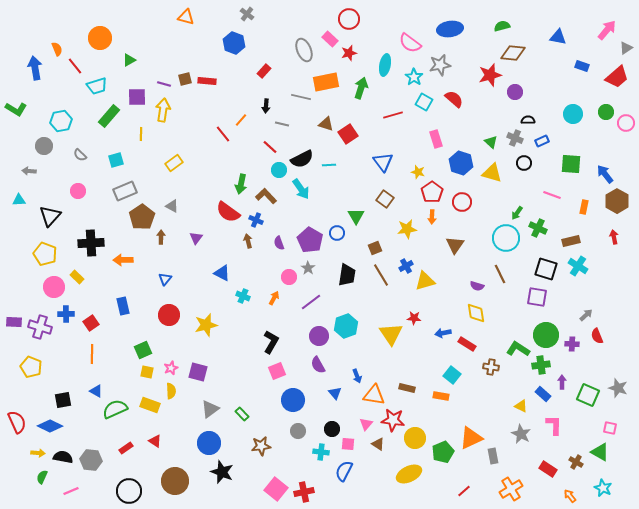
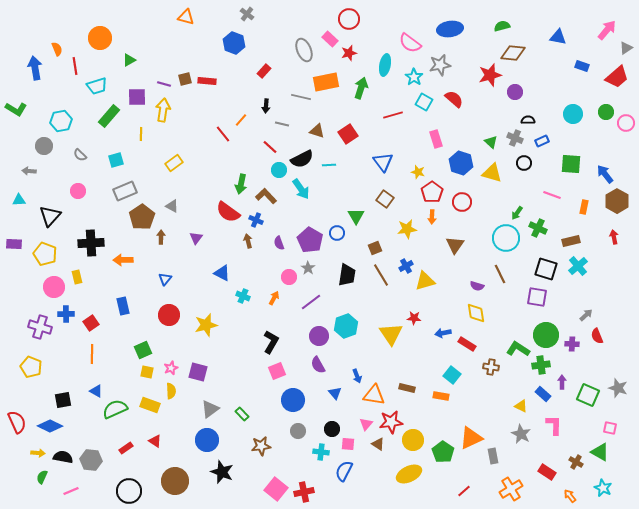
red line at (75, 66): rotated 30 degrees clockwise
brown triangle at (326, 124): moved 9 px left, 7 px down
cyan cross at (578, 266): rotated 18 degrees clockwise
yellow rectangle at (77, 277): rotated 32 degrees clockwise
purple rectangle at (14, 322): moved 78 px up
red star at (393, 420): moved 2 px left, 2 px down; rotated 15 degrees counterclockwise
yellow circle at (415, 438): moved 2 px left, 2 px down
blue circle at (209, 443): moved 2 px left, 3 px up
green pentagon at (443, 452): rotated 15 degrees counterclockwise
red rectangle at (548, 469): moved 1 px left, 3 px down
